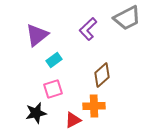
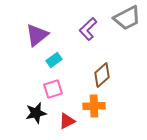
red triangle: moved 6 px left, 1 px down
